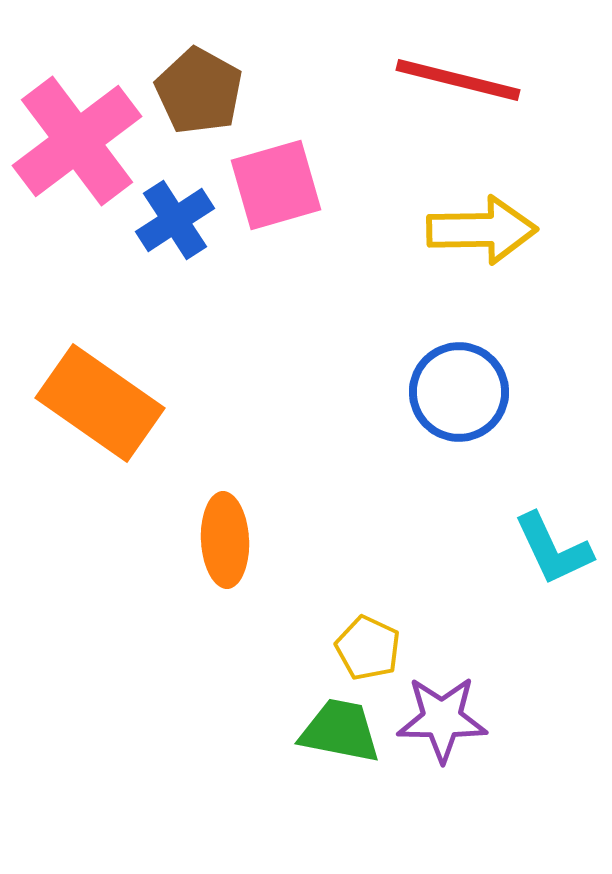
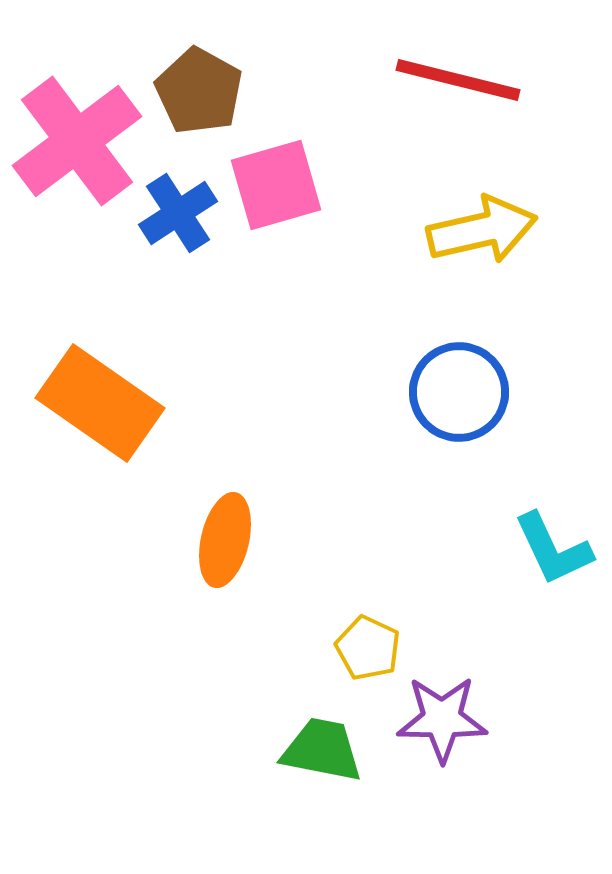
blue cross: moved 3 px right, 7 px up
yellow arrow: rotated 12 degrees counterclockwise
orange ellipse: rotated 16 degrees clockwise
green trapezoid: moved 18 px left, 19 px down
